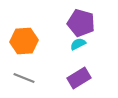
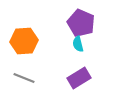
purple pentagon: rotated 8 degrees clockwise
cyan semicircle: rotated 77 degrees counterclockwise
